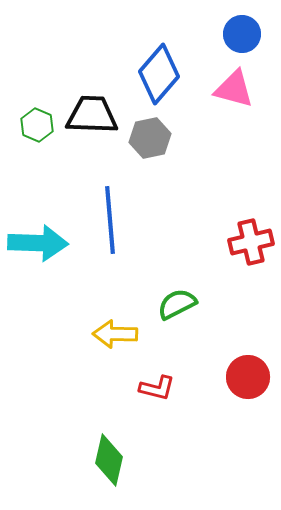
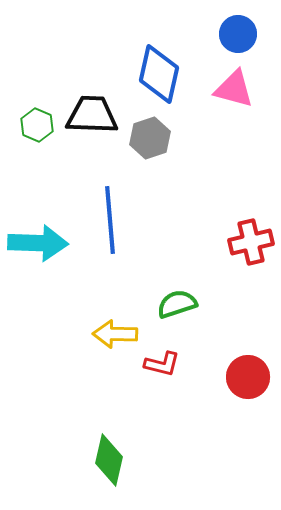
blue circle: moved 4 px left
blue diamond: rotated 28 degrees counterclockwise
gray hexagon: rotated 6 degrees counterclockwise
green semicircle: rotated 9 degrees clockwise
red L-shape: moved 5 px right, 24 px up
